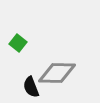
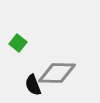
black semicircle: moved 2 px right, 2 px up
